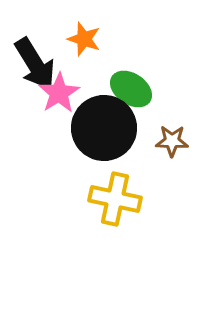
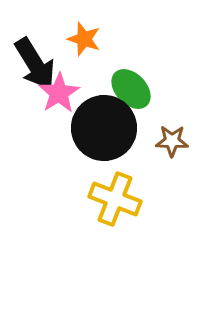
green ellipse: rotated 12 degrees clockwise
yellow cross: rotated 9 degrees clockwise
